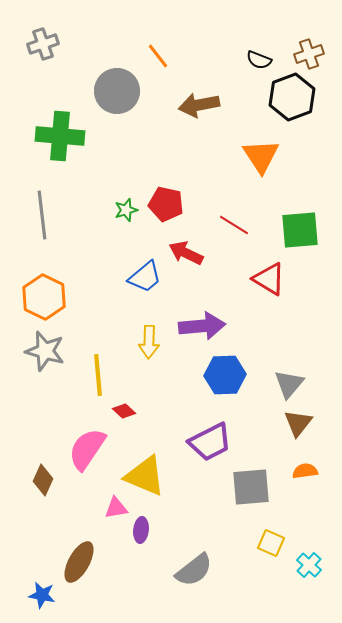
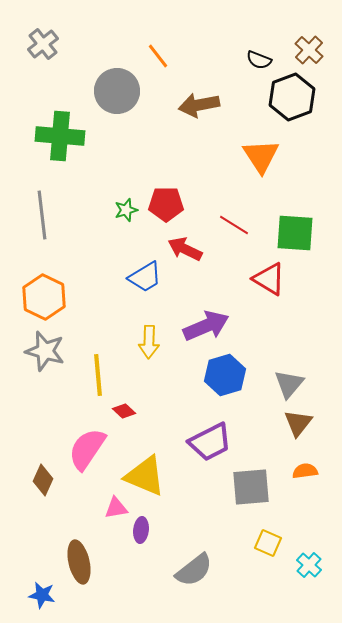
gray cross: rotated 20 degrees counterclockwise
brown cross: moved 4 px up; rotated 28 degrees counterclockwise
red pentagon: rotated 12 degrees counterclockwise
green square: moved 5 px left, 3 px down; rotated 9 degrees clockwise
red arrow: moved 1 px left, 4 px up
blue trapezoid: rotated 9 degrees clockwise
purple arrow: moved 4 px right; rotated 18 degrees counterclockwise
blue hexagon: rotated 15 degrees counterclockwise
yellow square: moved 3 px left
brown ellipse: rotated 42 degrees counterclockwise
